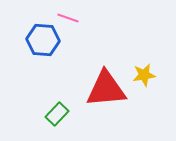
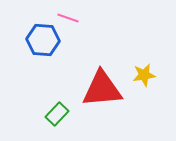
red triangle: moved 4 px left
